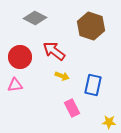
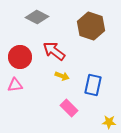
gray diamond: moved 2 px right, 1 px up
pink rectangle: moved 3 px left; rotated 18 degrees counterclockwise
